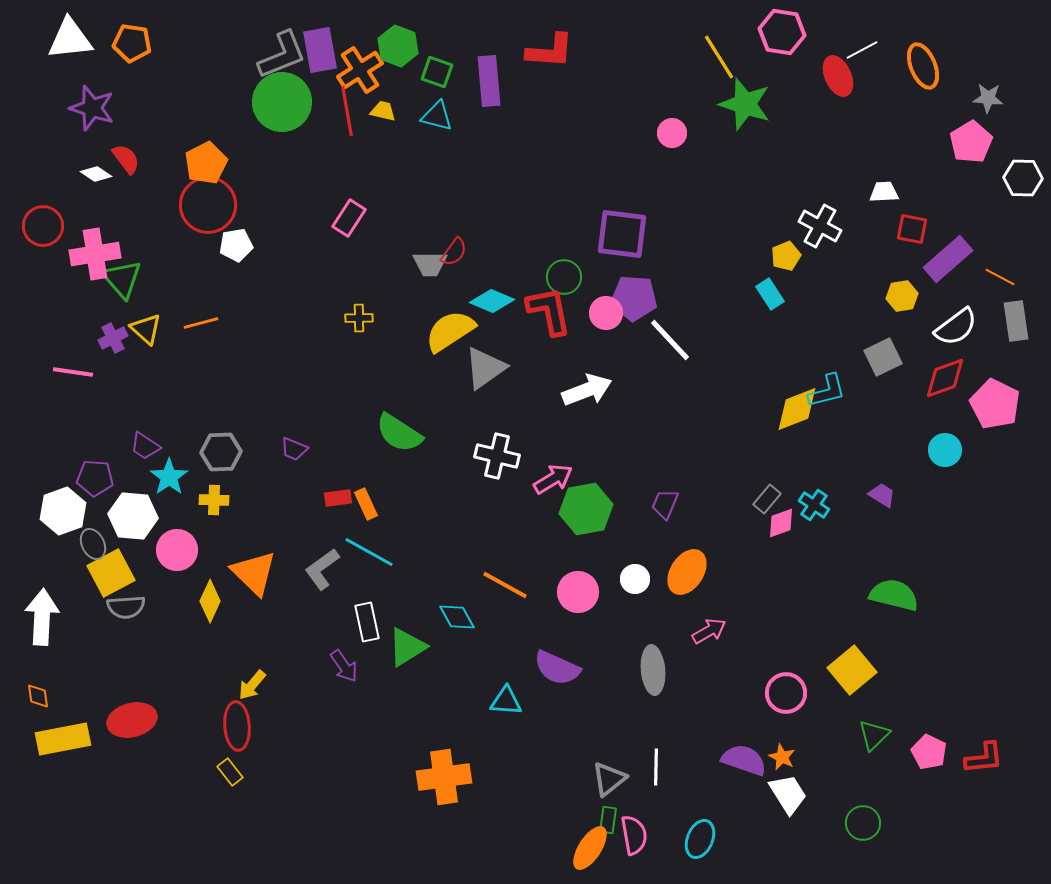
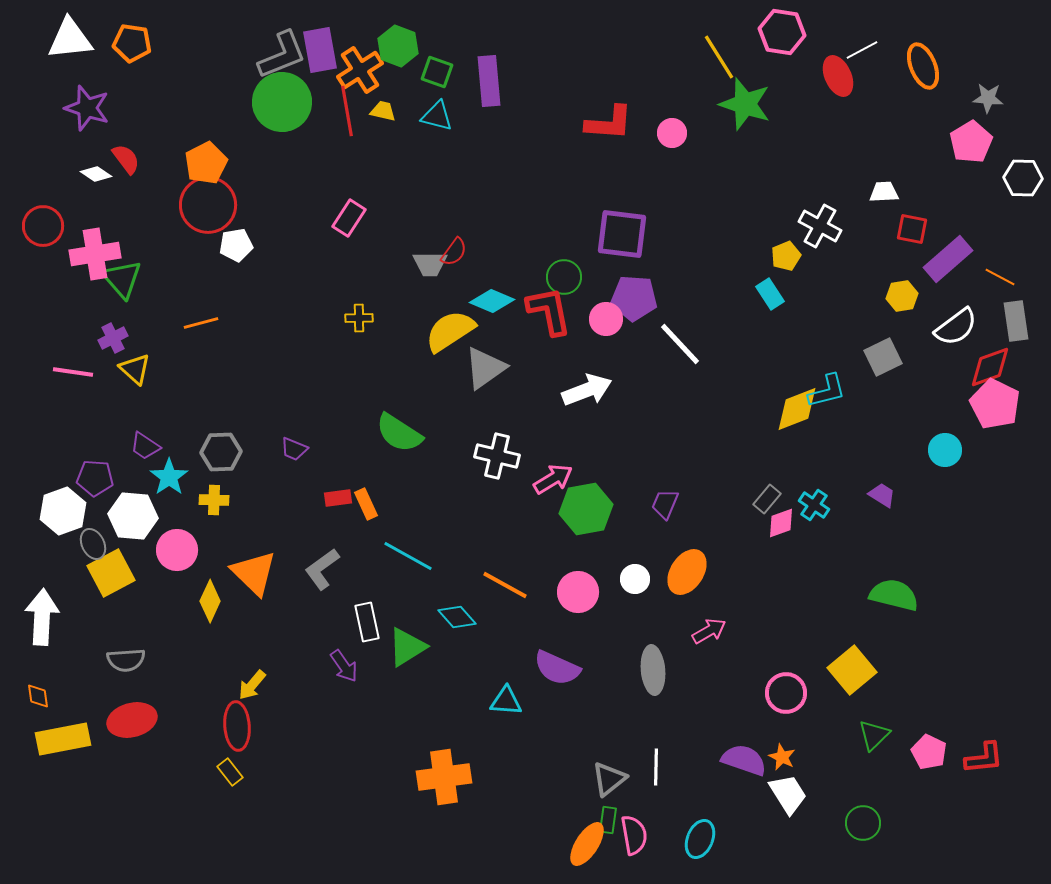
red L-shape at (550, 51): moved 59 px right, 72 px down
purple star at (92, 108): moved 5 px left
pink circle at (606, 313): moved 6 px down
yellow triangle at (146, 329): moved 11 px left, 40 px down
white line at (670, 340): moved 10 px right, 4 px down
red diamond at (945, 378): moved 45 px right, 11 px up
cyan line at (369, 552): moved 39 px right, 4 px down
gray semicircle at (126, 607): moved 53 px down
cyan diamond at (457, 617): rotated 12 degrees counterclockwise
orange ellipse at (590, 848): moved 3 px left, 4 px up
